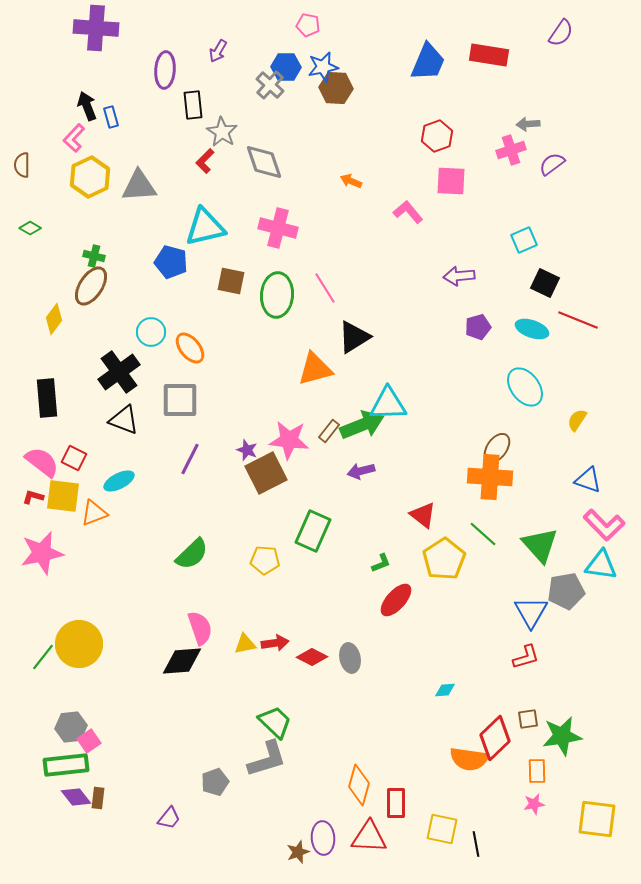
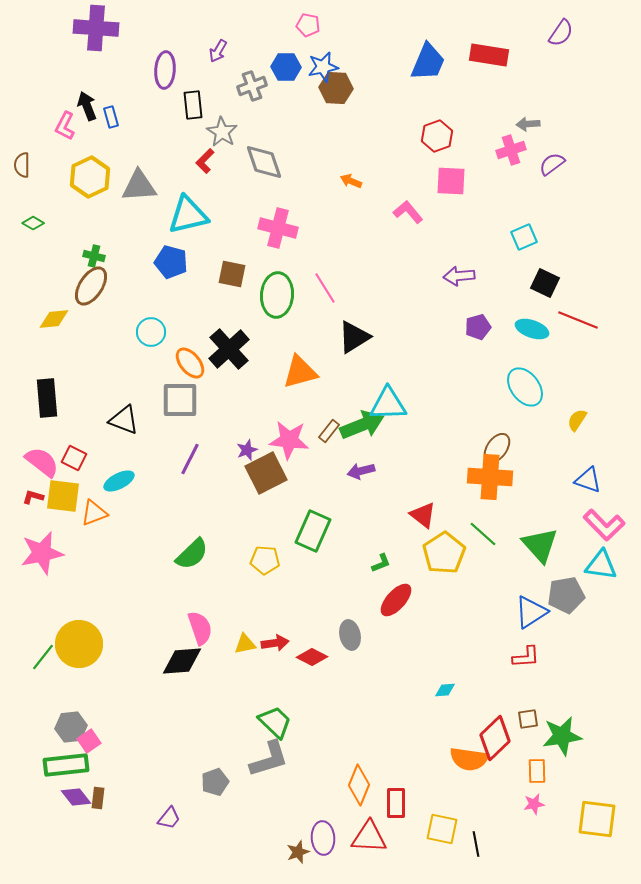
gray cross at (270, 85): moved 18 px left, 1 px down; rotated 28 degrees clockwise
pink L-shape at (74, 138): moved 9 px left, 12 px up; rotated 16 degrees counterclockwise
cyan triangle at (205, 227): moved 17 px left, 12 px up
green diamond at (30, 228): moved 3 px right, 5 px up
cyan square at (524, 240): moved 3 px up
brown square at (231, 281): moved 1 px right, 7 px up
yellow diamond at (54, 319): rotated 48 degrees clockwise
orange ellipse at (190, 348): moved 15 px down
orange triangle at (315, 369): moved 15 px left, 3 px down
black cross at (119, 372): moved 110 px right, 23 px up; rotated 6 degrees counterclockwise
purple star at (247, 450): rotated 30 degrees clockwise
yellow pentagon at (444, 559): moved 6 px up
gray pentagon at (566, 591): moved 4 px down
blue triangle at (531, 612): rotated 27 degrees clockwise
red L-shape at (526, 657): rotated 12 degrees clockwise
gray ellipse at (350, 658): moved 23 px up
gray L-shape at (267, 759): moved 2 px right
orange diamond at (359, 785): rotated 6 degrees clockwise
